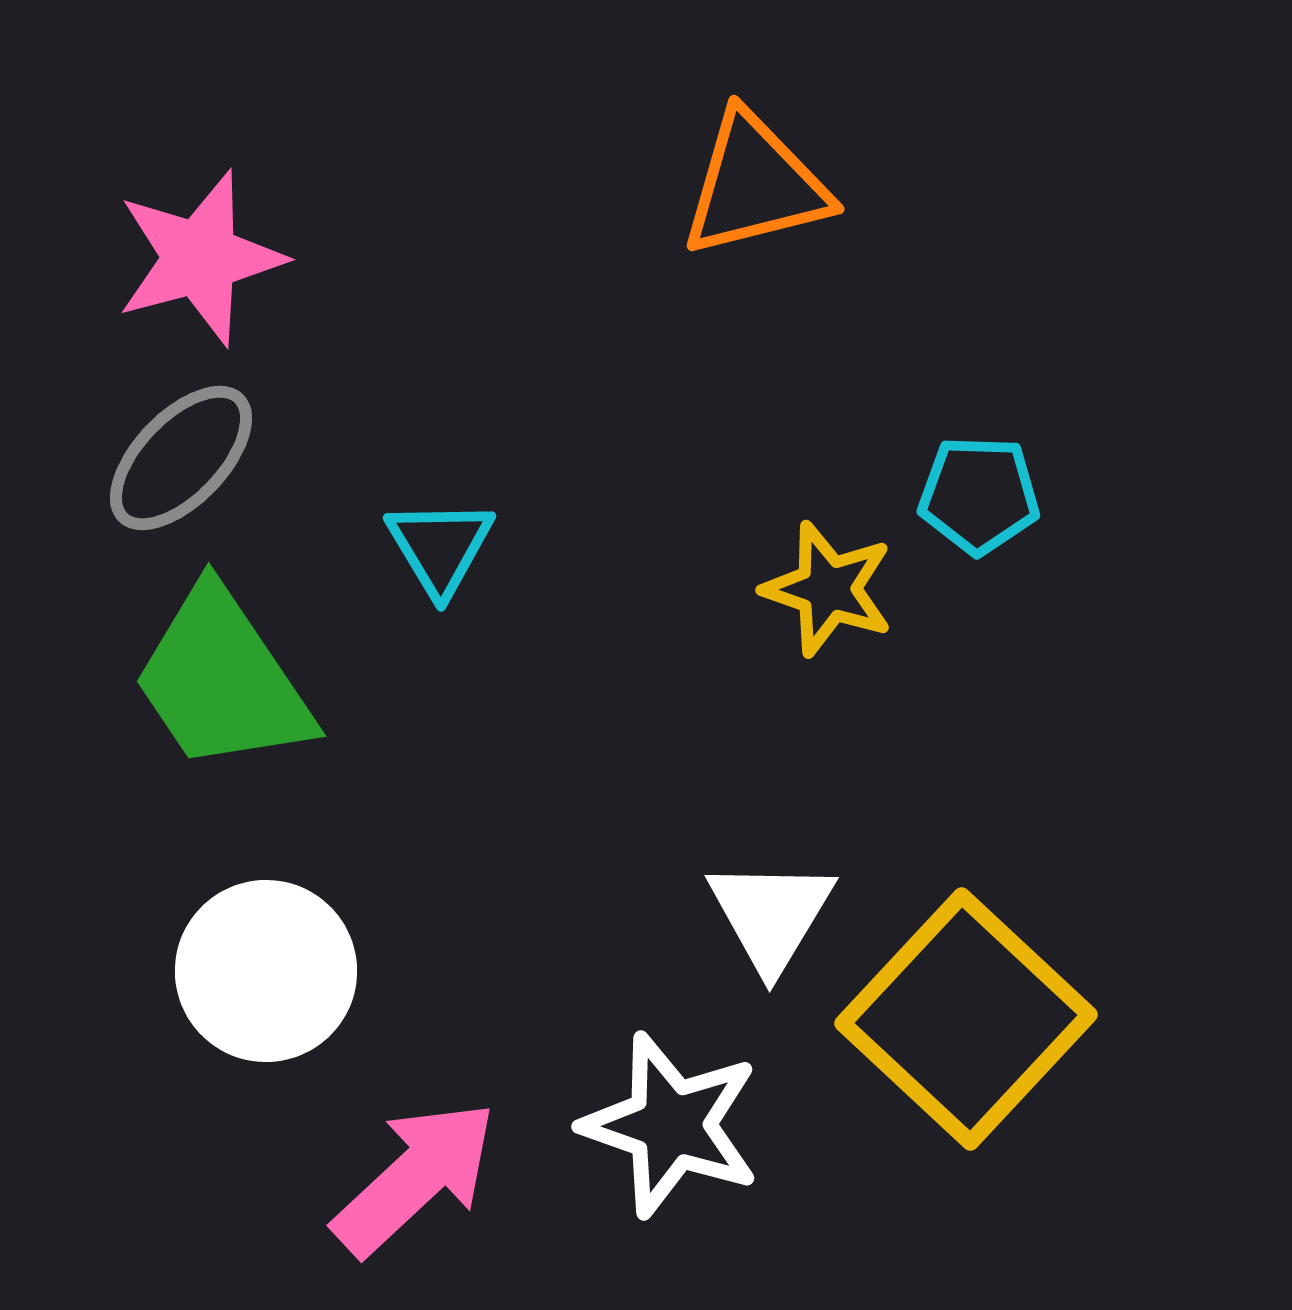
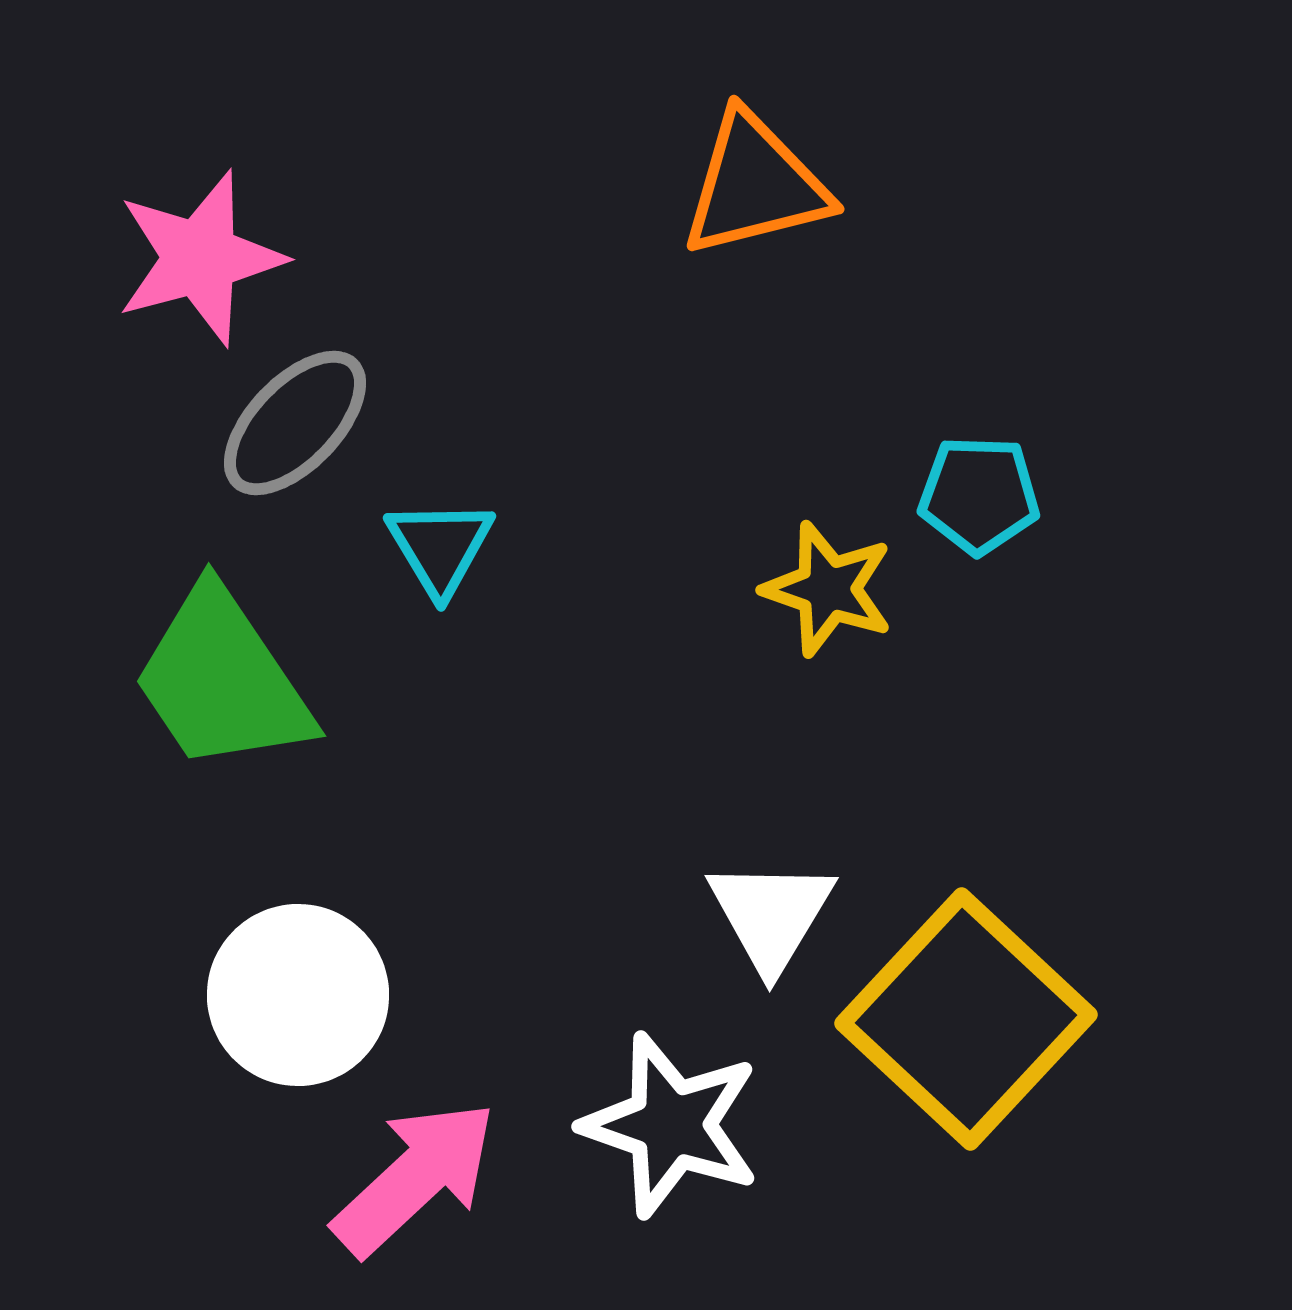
gray ellipse: moved 114 px right, 35 px up
white circle: moved 32 px right, 24 px down
